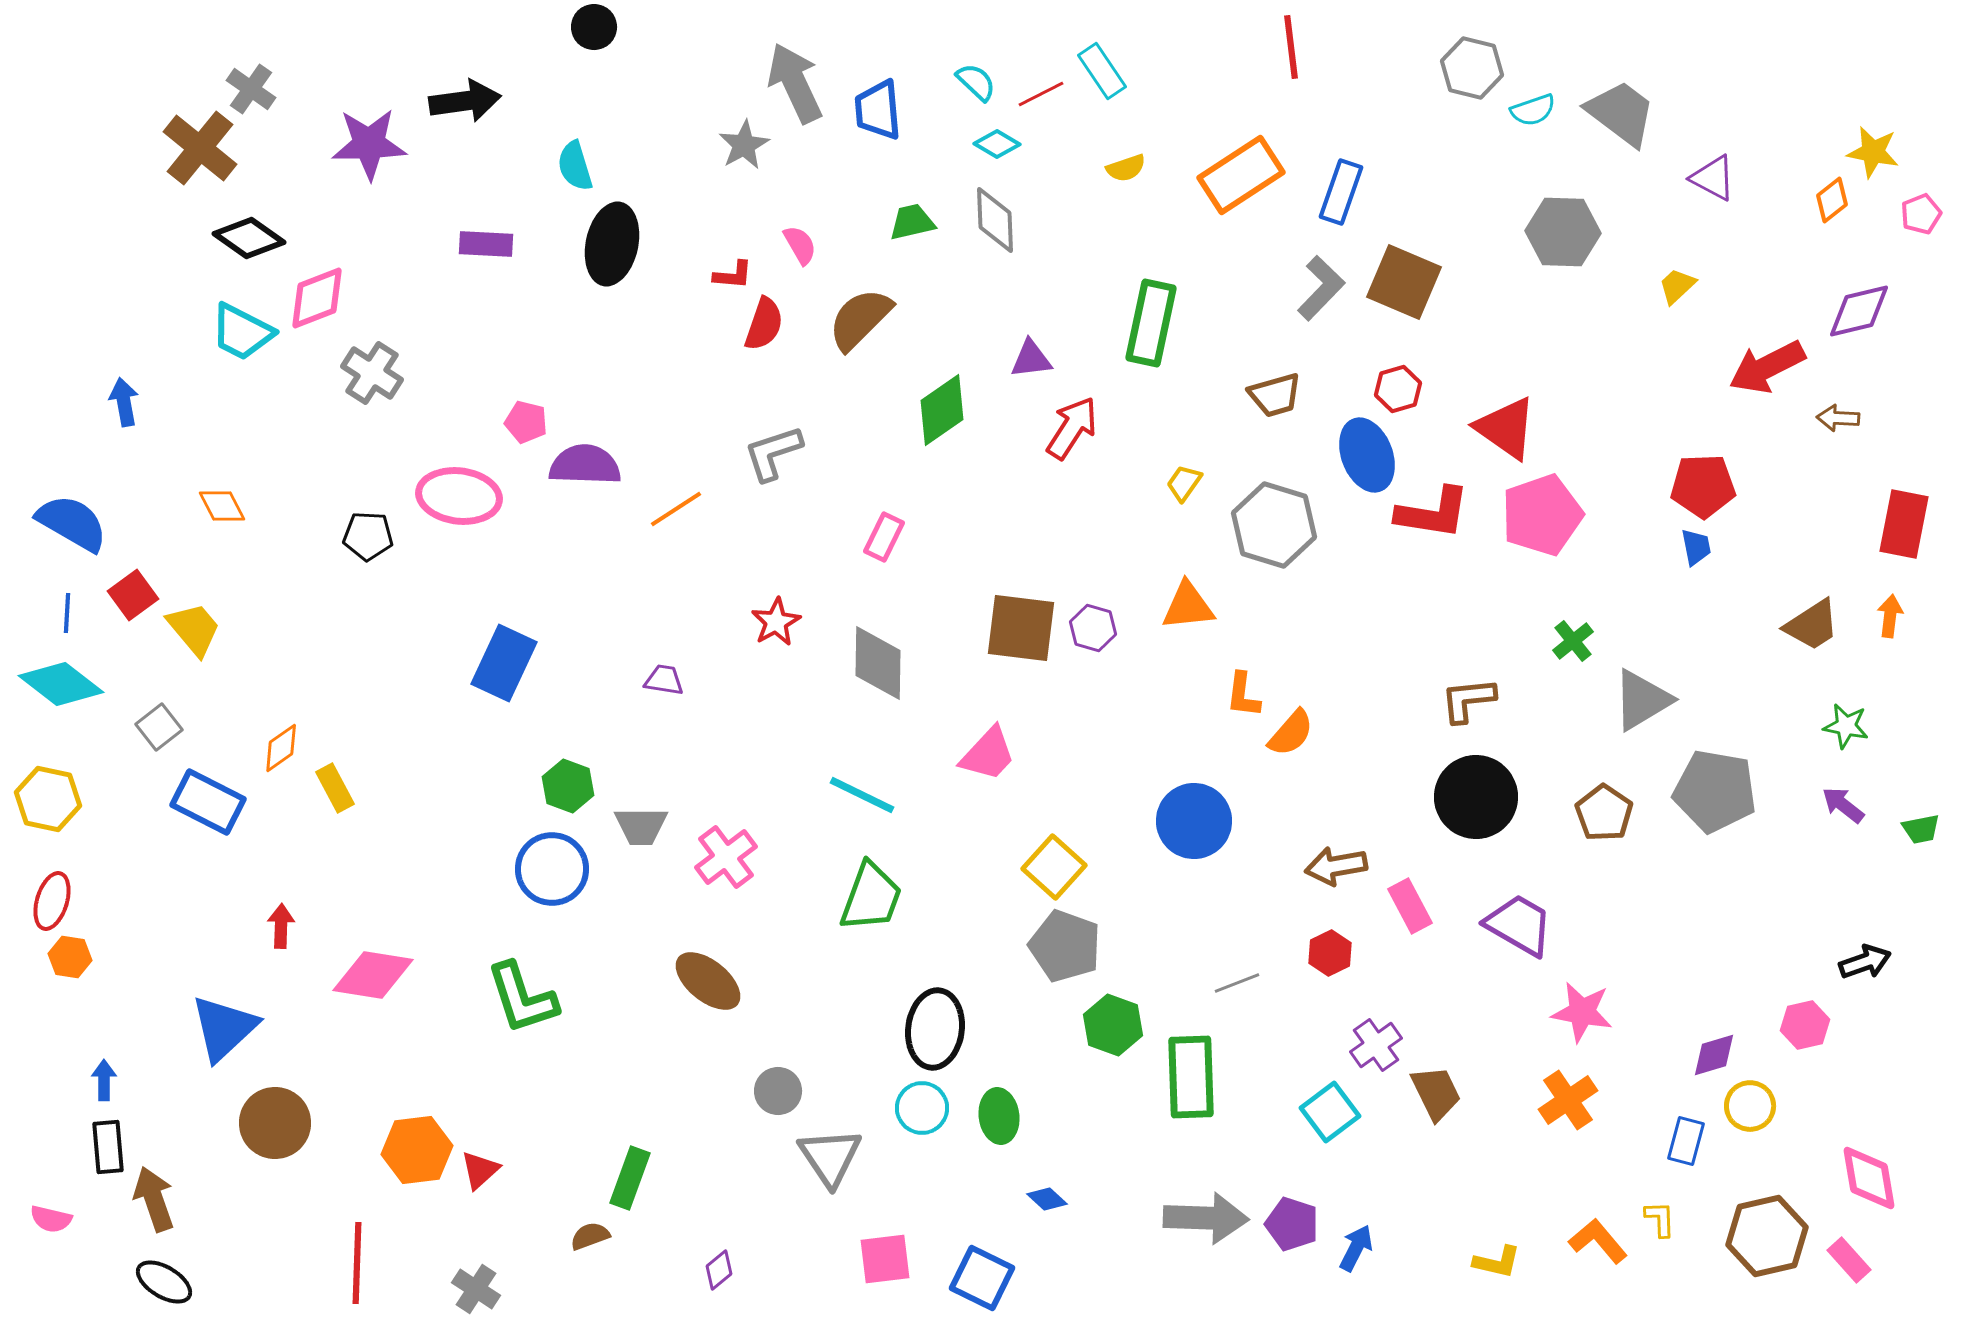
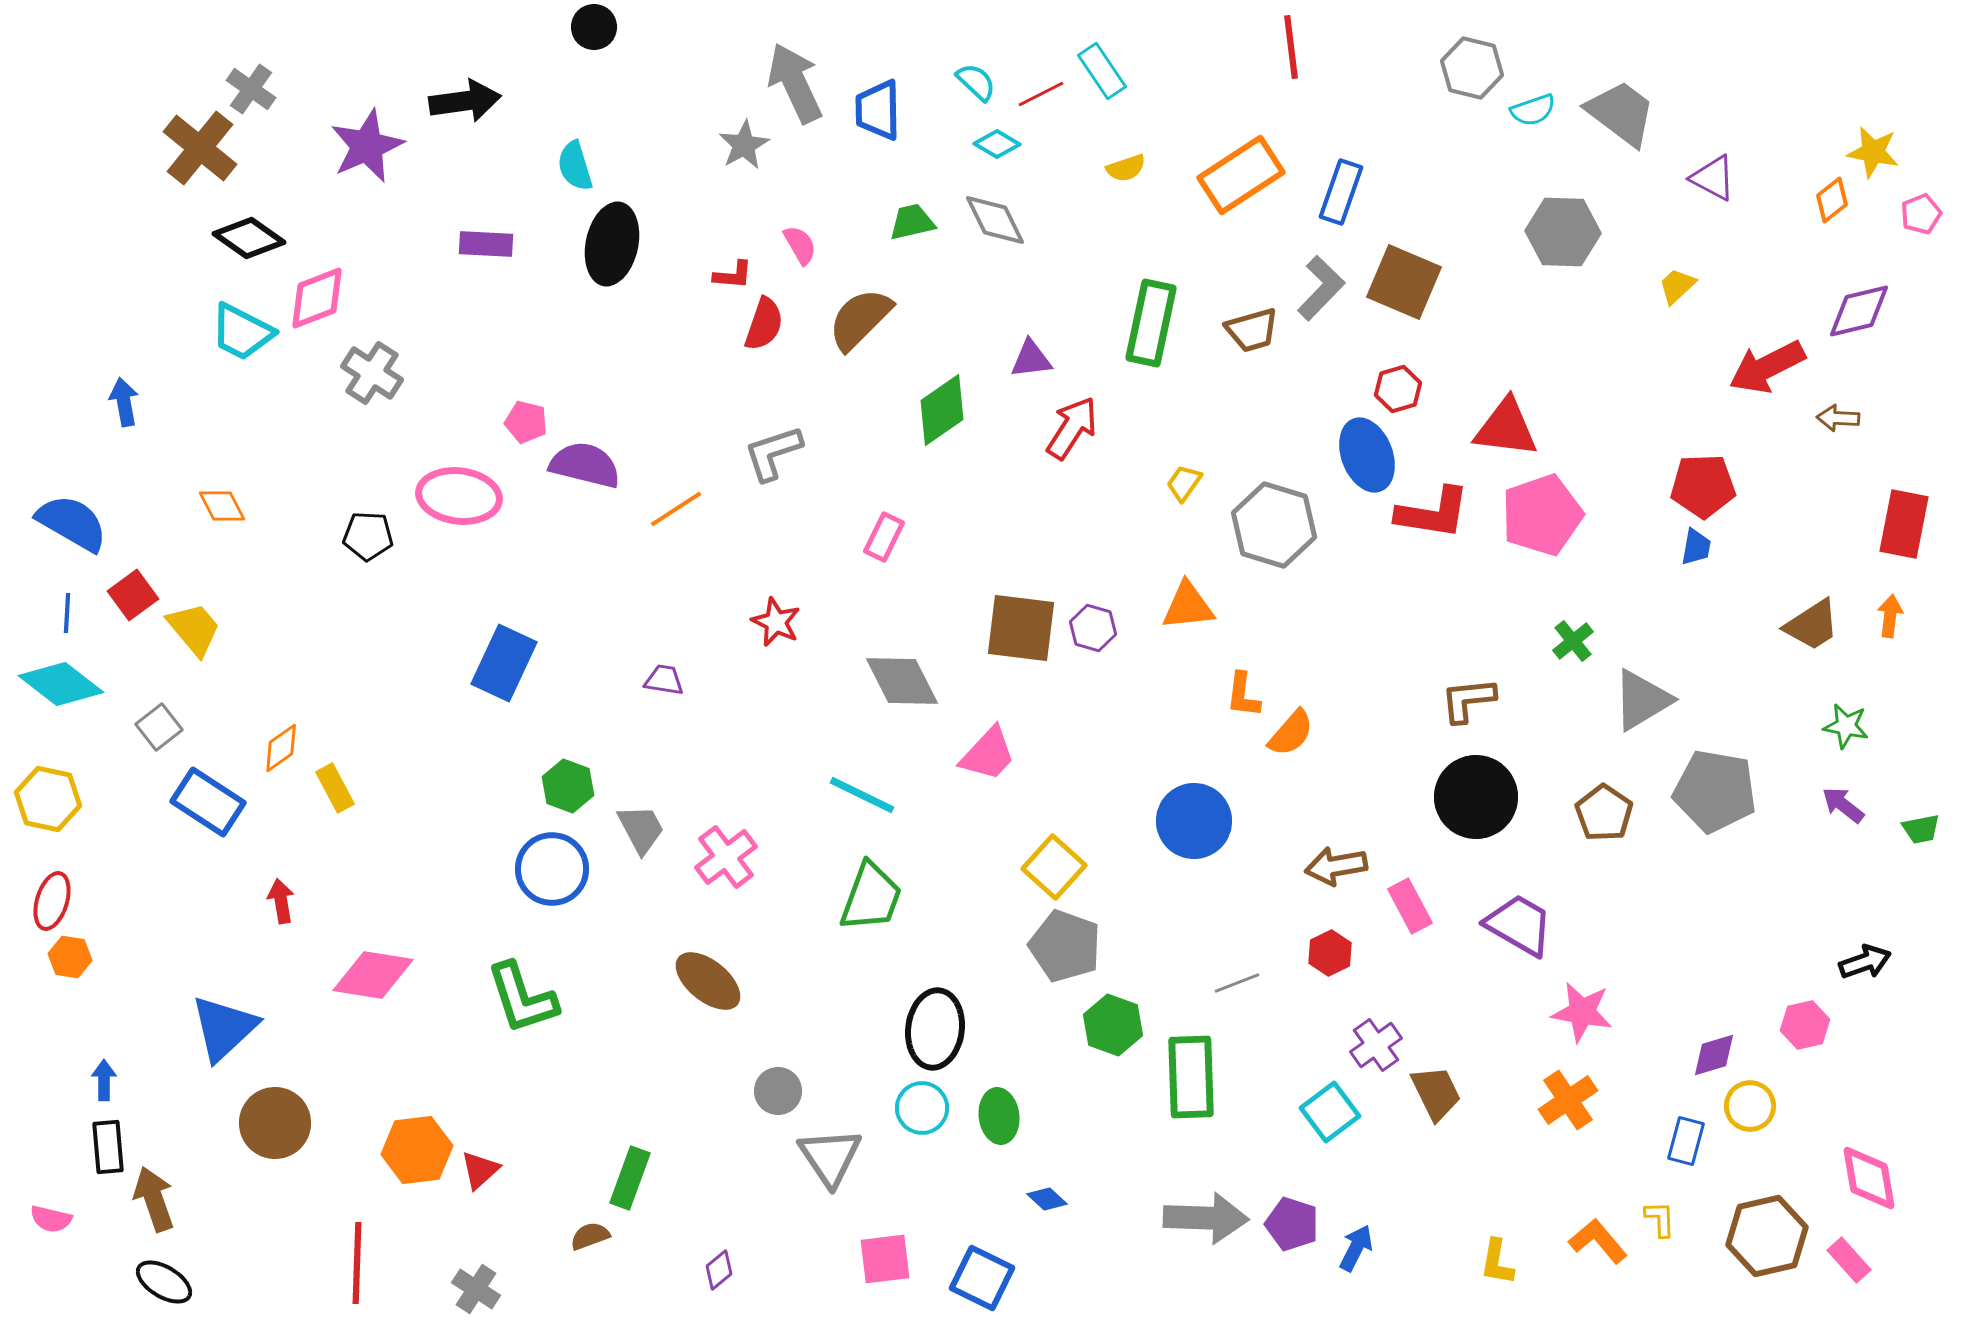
blue trapezoid at (878, 110): rotated 4 degrees clockwise
purple star at (369, 144): moved 2 px left, 2 px down; rotated 22 degrees counterclockwise
gray diamond at (995, 220): rotated 24 degrees counterclockwise
brown trapezoid at (1275, 395): moved 23 px left, 65 px up
red triangle at (1506, 428): rotated 28 degrees counterclockwise
purple semicircle at (585, 465): rotated 12 degrees clockwise
blue trapezoid at (1696, 547): rotated 21 degrees clockwise
red star at (776, 622): rotated 18 degrees counterclockwise
gray diamond at (878, 663): moved 24 px right, 18 px down; rotated 28 degrees counterclockwise
blue rectangle at (208, 802): rotated 6 degrees clockwise
gray trapezoid at (641, 826): moved 3 px down; rotated 118 degrees counterclockwise
red arrow at (281, 926): moved 25 px up; rotated 12 degrees counterclockwise
yellow L-shape at (1497, 1262): rotated 87 degrees clockwise
